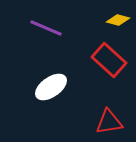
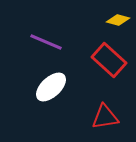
purple line: moved 14 px down
white ellipse: rotated 8 degrees counterclockwise
red triangle: moved 4 px left, 5 px up
